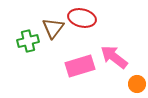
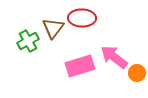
red ellipse: rotated 12 degrees counterclockwise
green cross: rotated 15 degrees counterclockwise
orange circle: moved 11 px up
